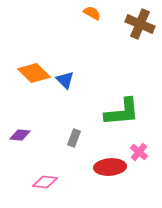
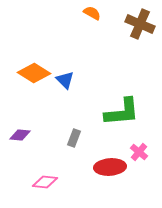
orange diamond: rotated 12 degrees counterclockwise
